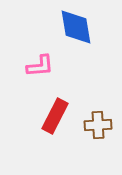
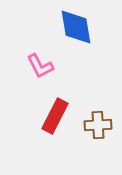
pink L-shape: rotated 68 degrees clockwise
